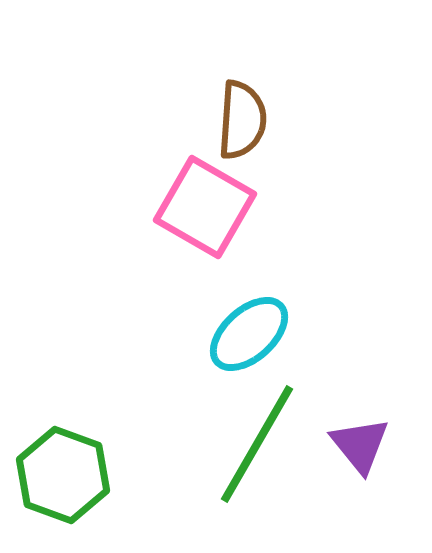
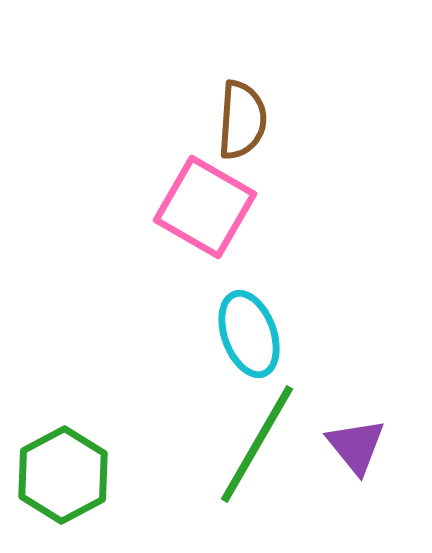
cyan ellipse: rotated 68 degrees counterclockwise
purple triangle: moved 4 px left, 1 px down
green hexagon: rotated 12 degrees clockwise
